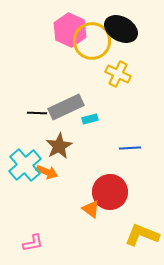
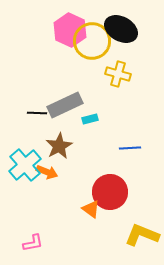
yellow cross: rotated 10 degrees counterclockwise
gray rectangle: moved 1 px left, 2 px up
